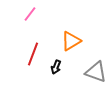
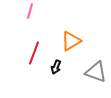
pink line: moved 3 px up; rotated 21 degrees counterclockwise
red line: moved 1 px right, 1 px up
